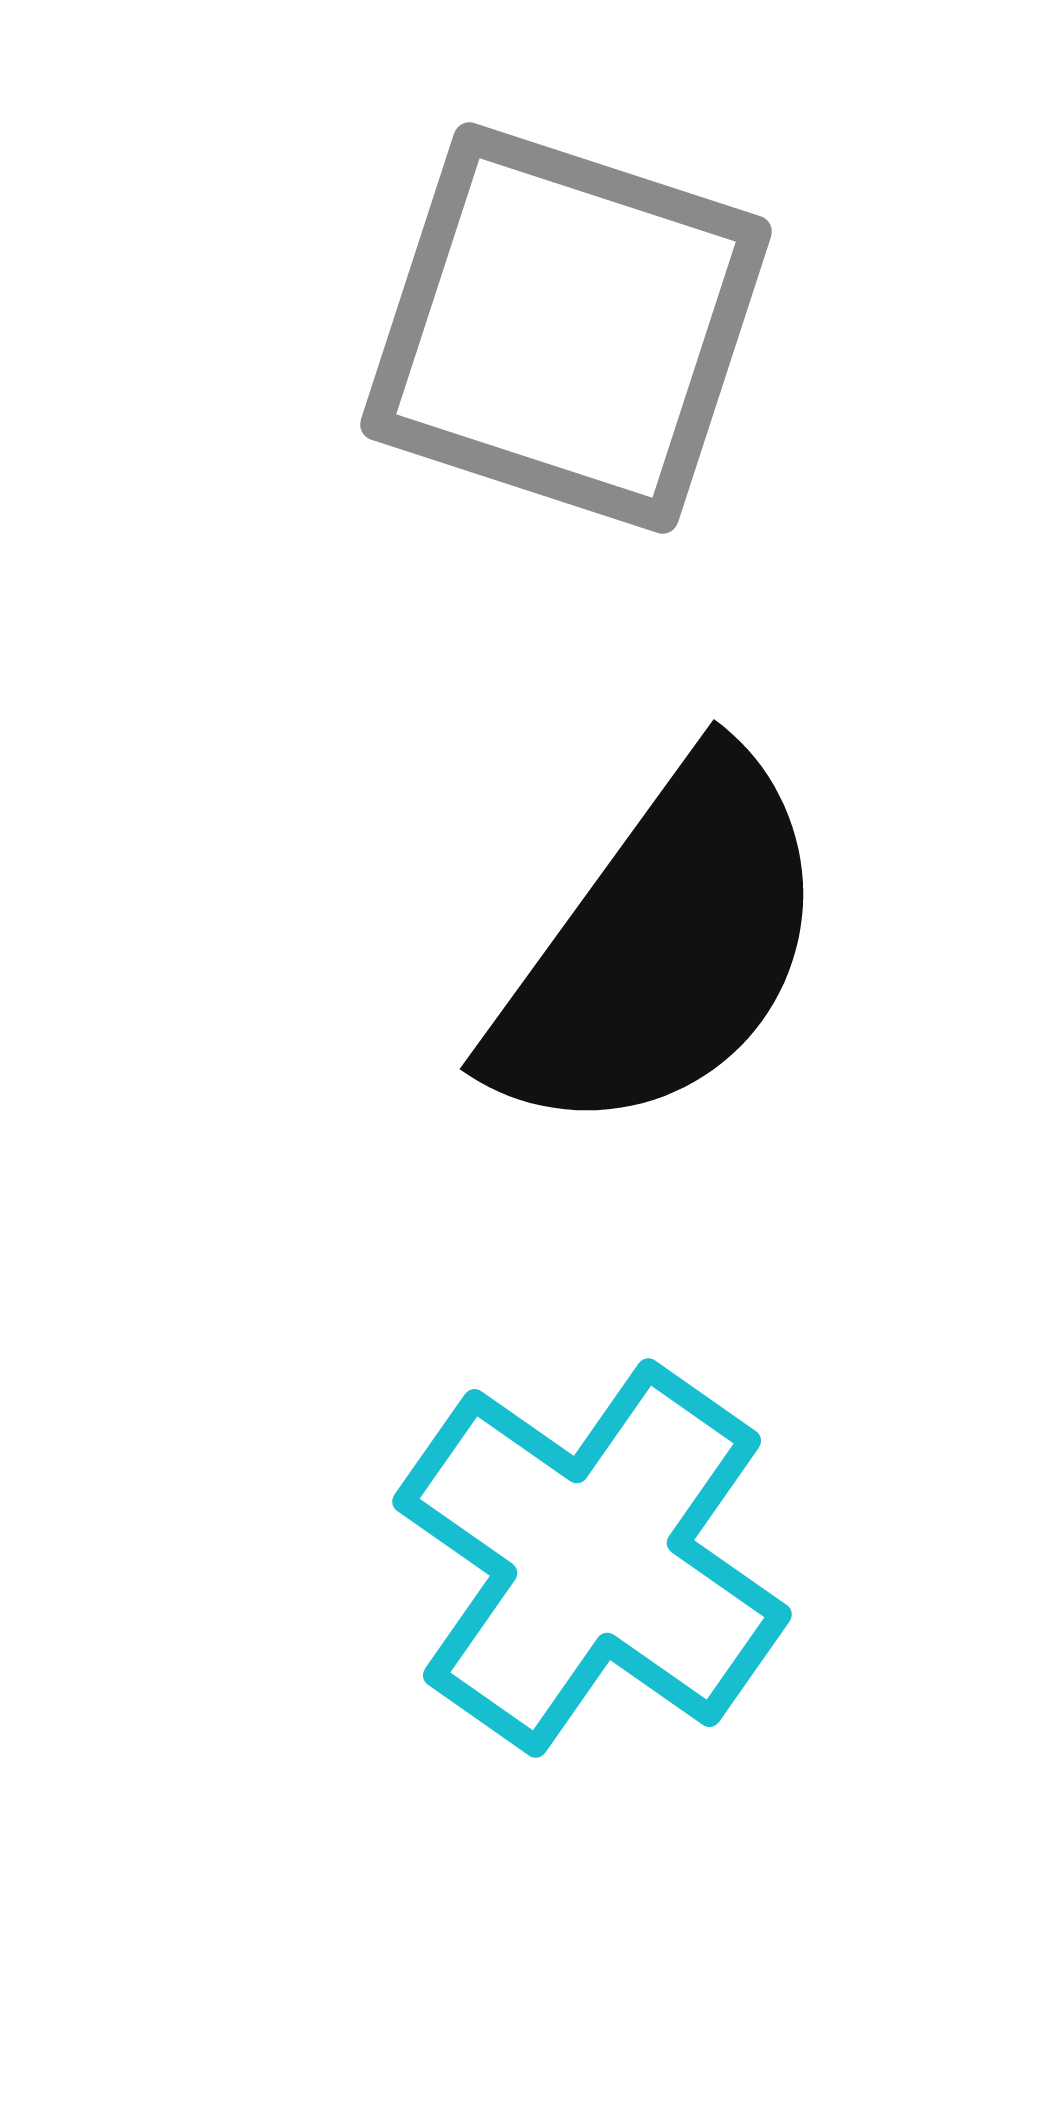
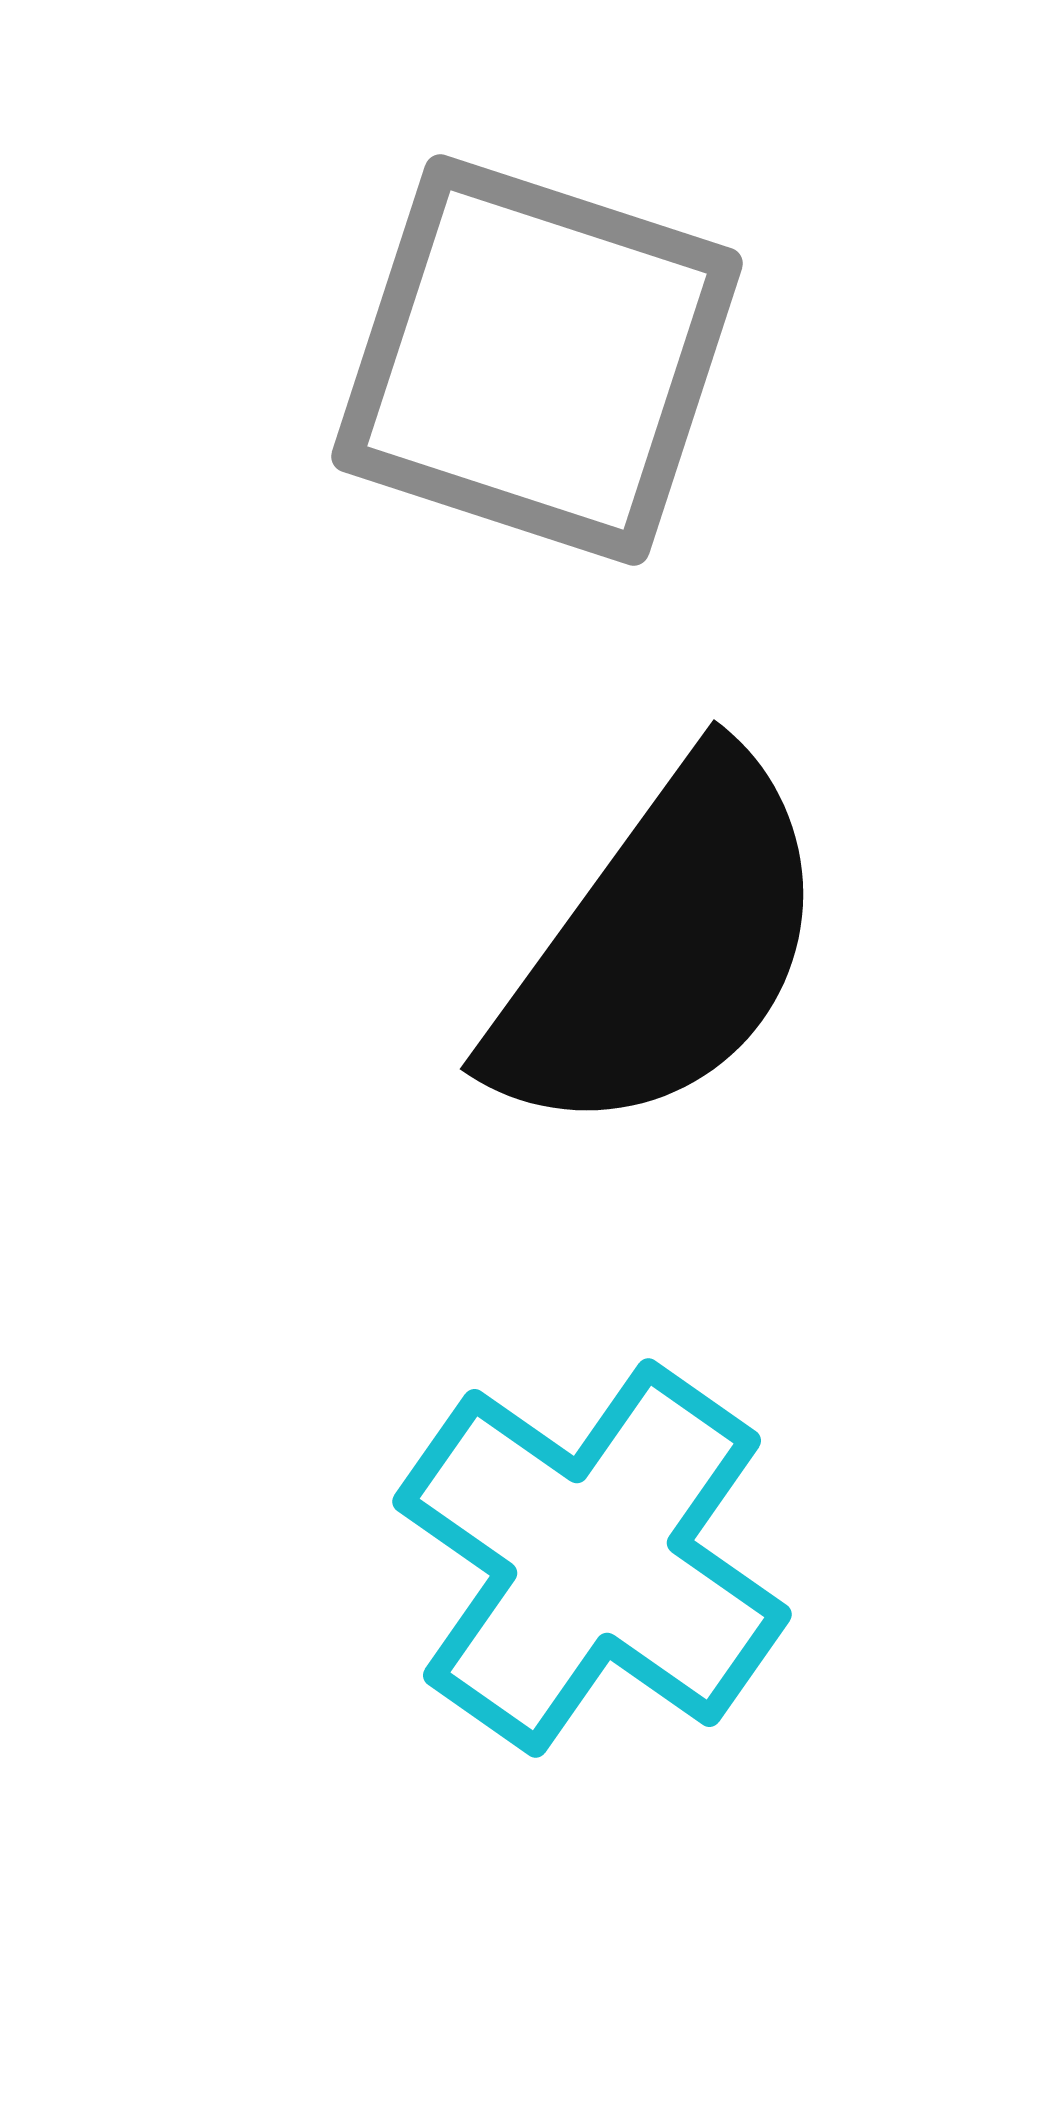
gray square: moved 29 px left, 32 px down
